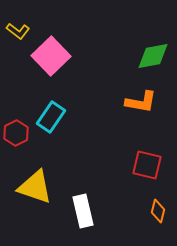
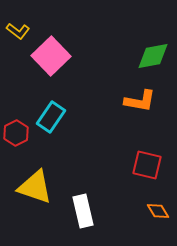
orange L-shape: moved 1 px left, 1 px up
orange diamond: rotated 45 degrees counterclockwise
